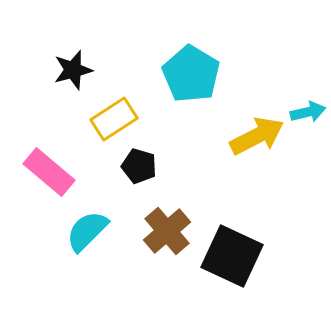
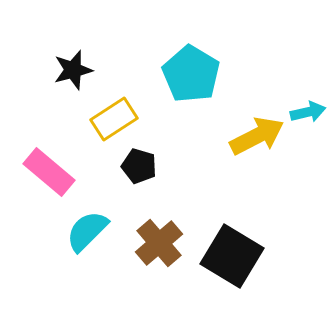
brown cross: moved 8 px left, 12 px down
black square: rotated 6 degrees clockwise
